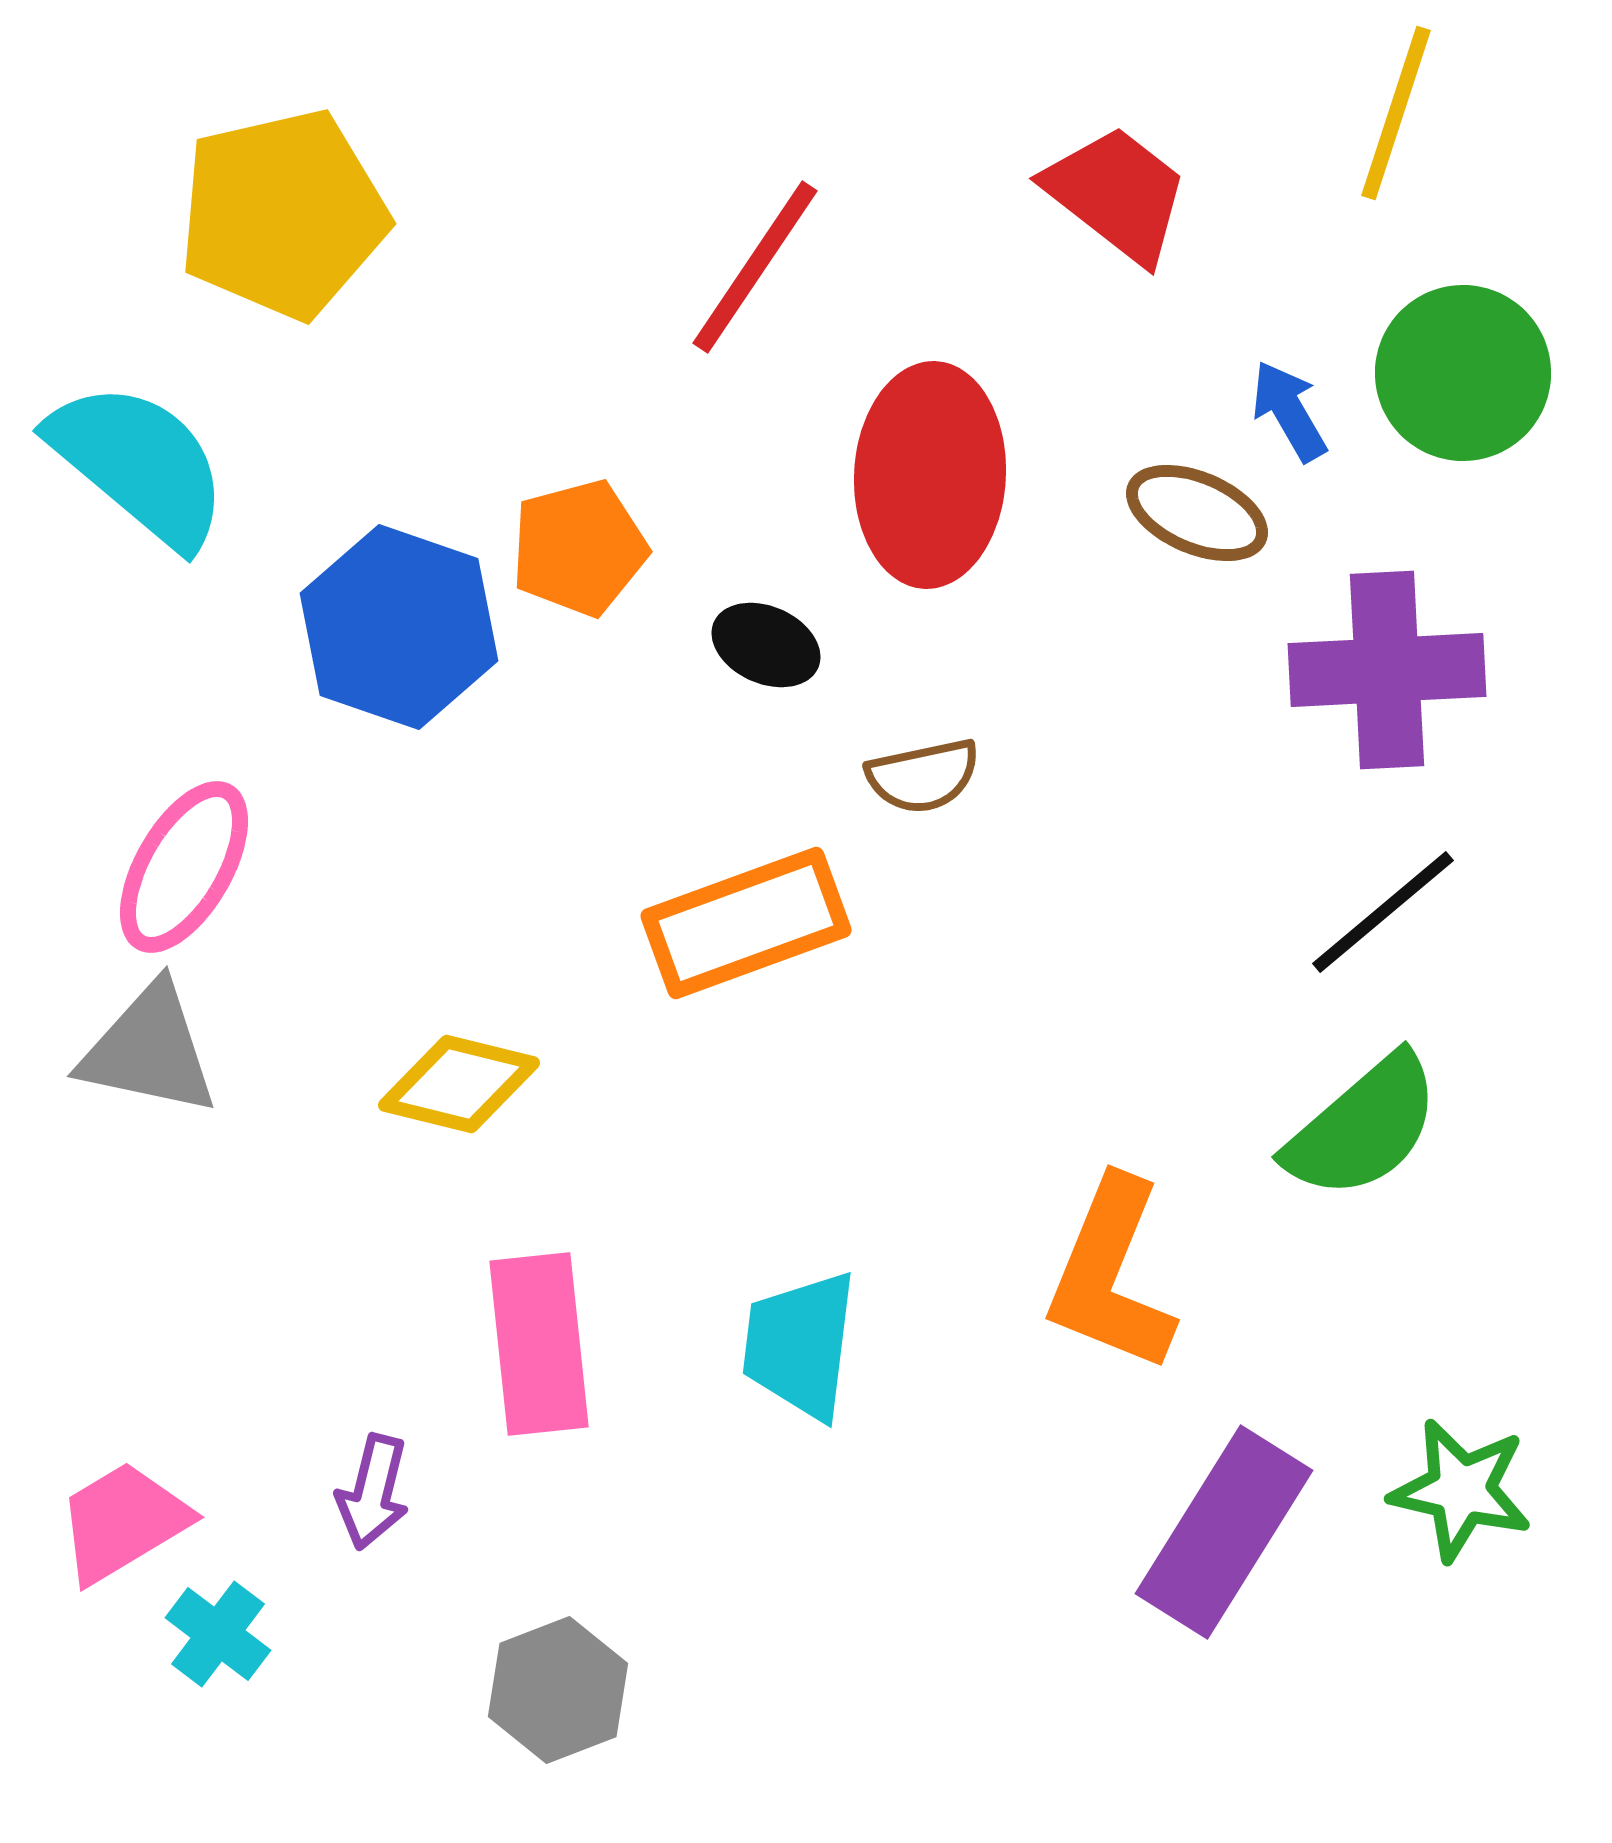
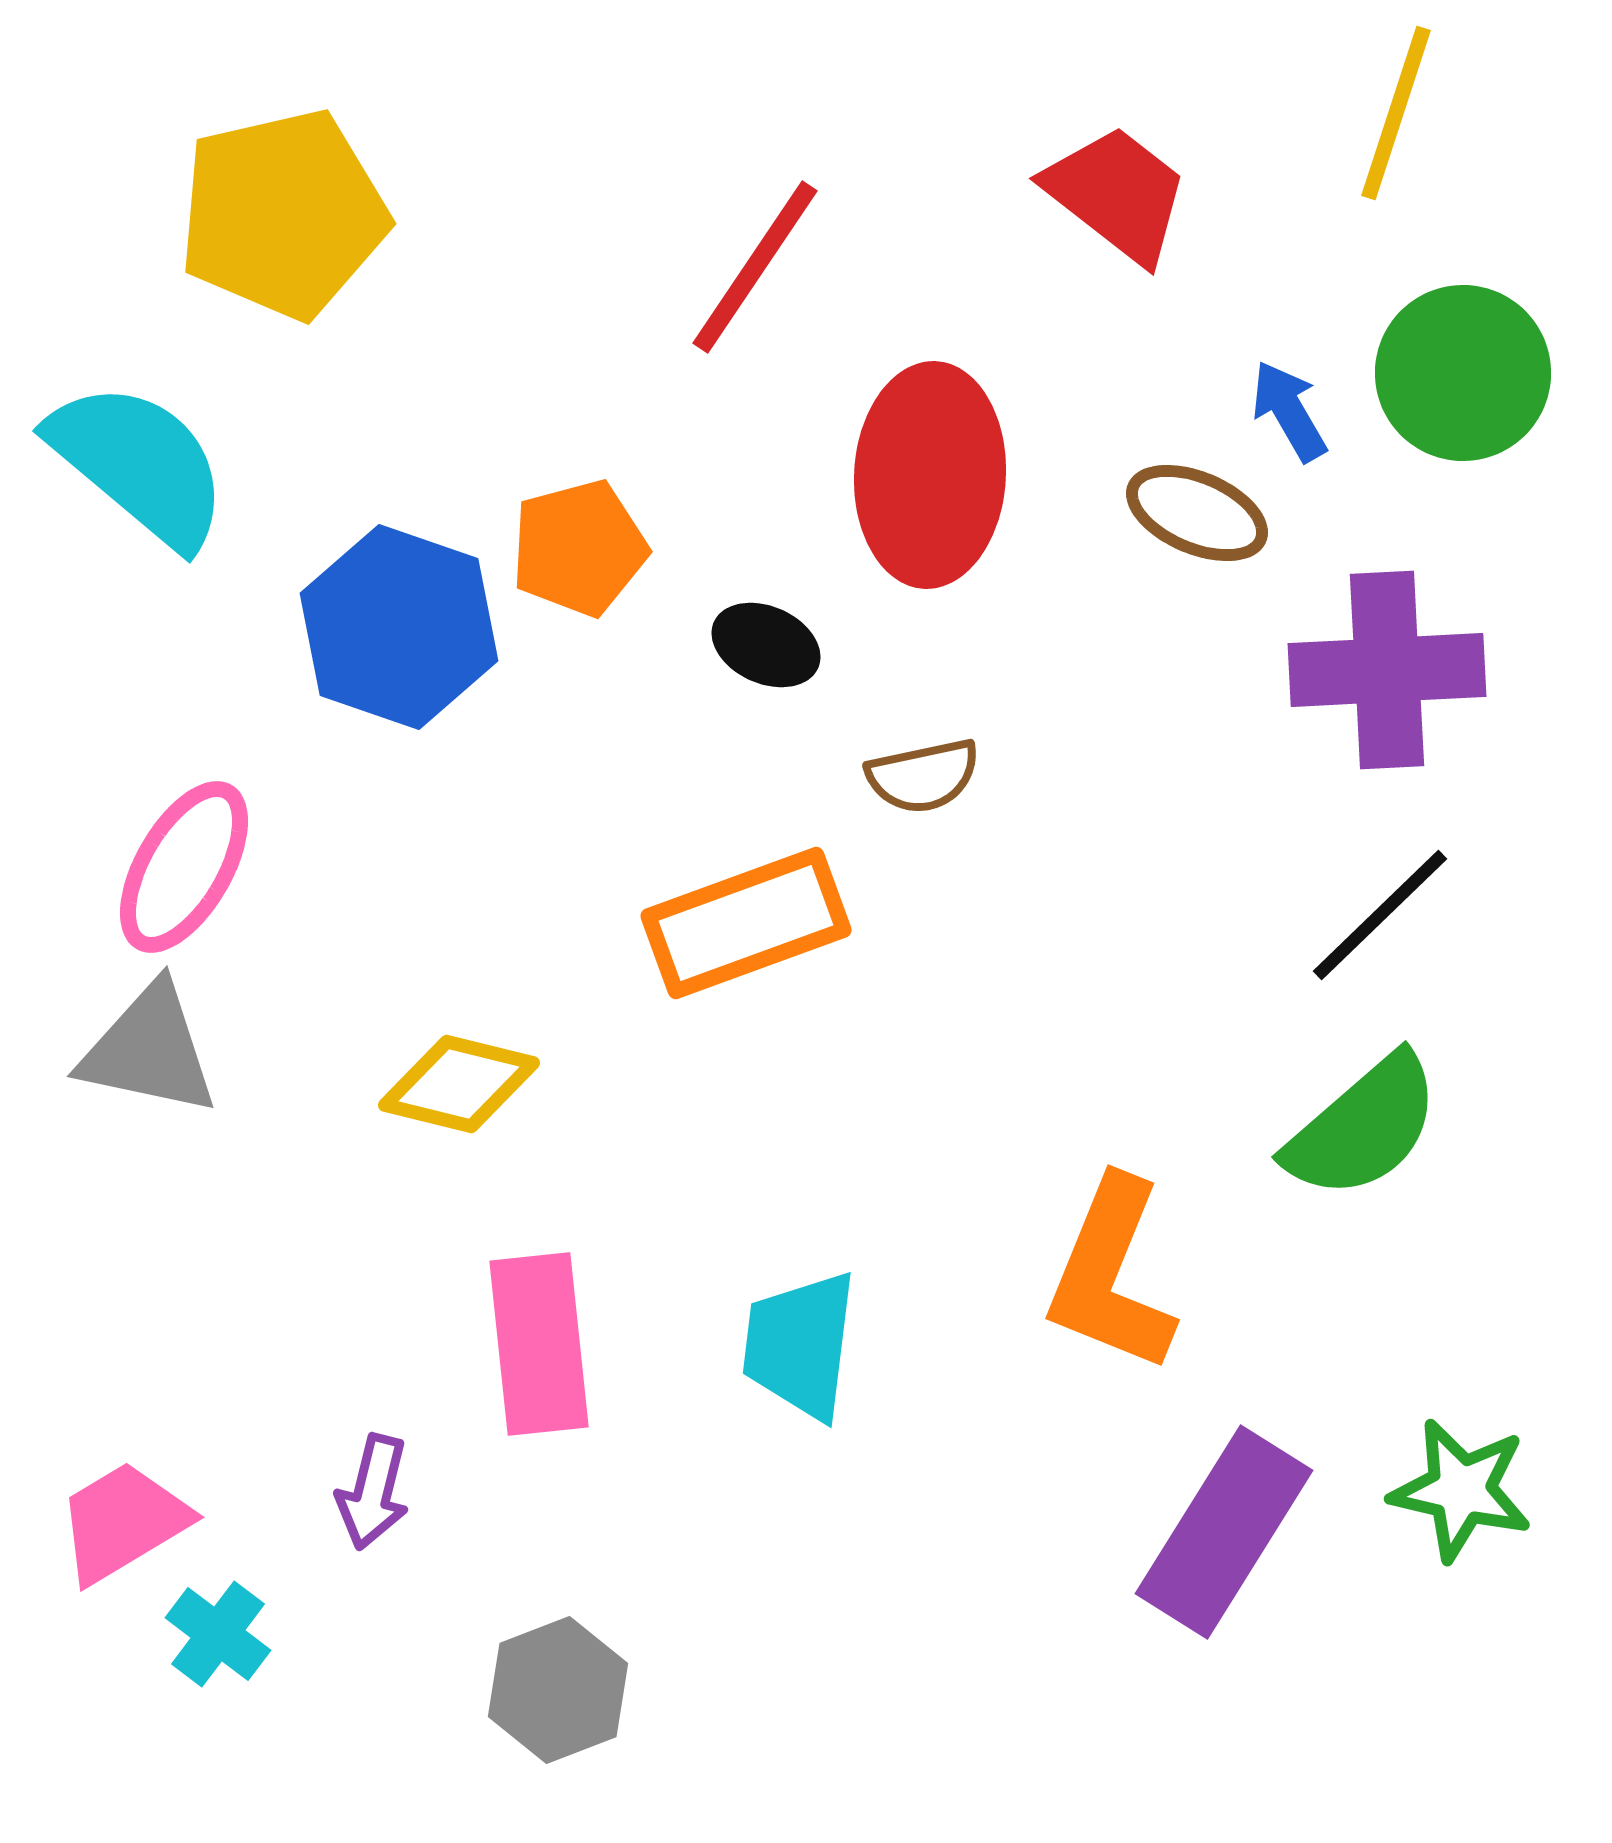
black line: moved 3 px left, 3 px down; rotated 4 degrees counterclockwise
